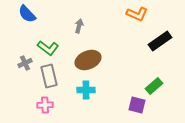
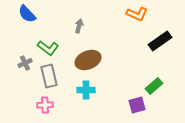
purple square: rotated 30 degrees counterclockwise
